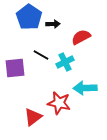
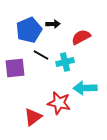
blue pentagon: moved 13 px down; rotated 15 degrees clockwise
cyan cross: rotated 12 degrees clockwise
